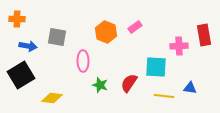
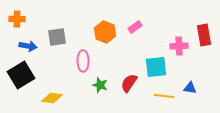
orange hexagon: moved 1 px left
gray square: rotated 18 degrees counterclockwise
cyan square: rotated 10 degrees counterclockwise
